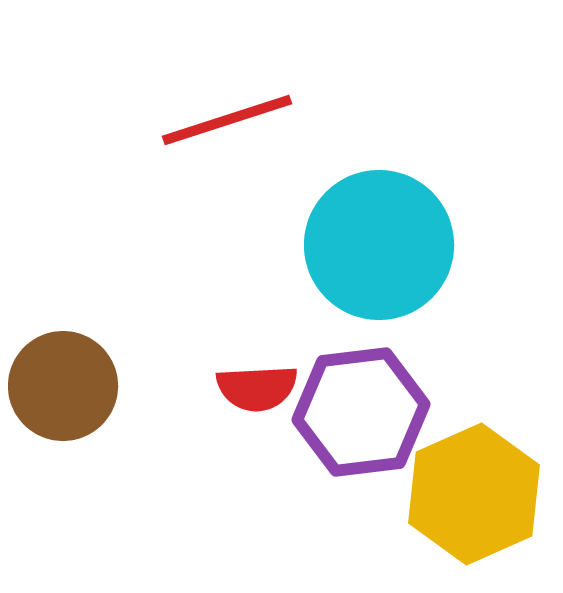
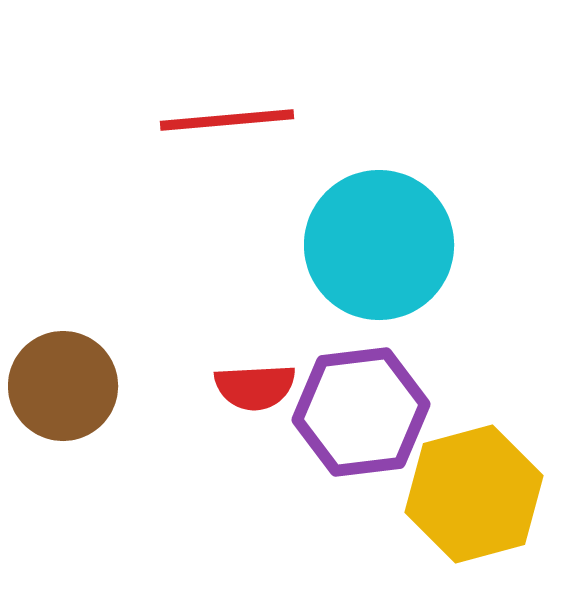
red line: rotated 13 degrees clockwise
red semicircle: moved 2 px left, 1 px up
yellow hexagon: rotated 9 degrees clockwise
